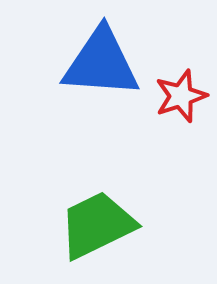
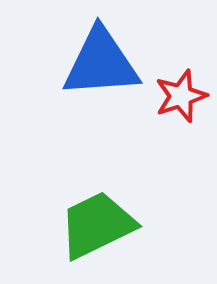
blue triangle: rotated 8 degrees counterclockwise
